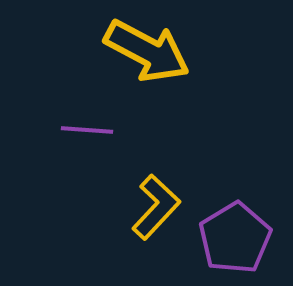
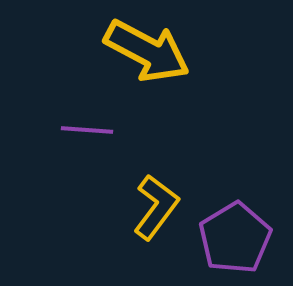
yellow L-shape: rotated 6 degrees counterclockwise
